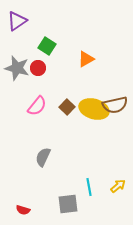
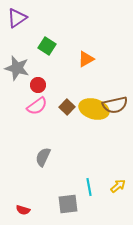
purple triangle: moved 3 px up
red circle: moved 17 px down
pink semicircle: rotated 15 degrees clockwise
